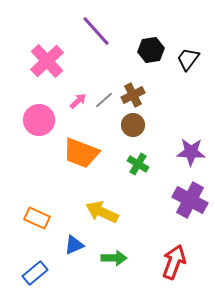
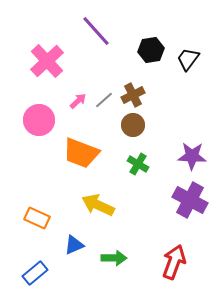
purple star: moved 1 px right, 4 px down
yellow arrow: moved 4 px left, 7 px up
